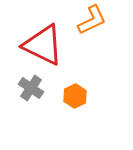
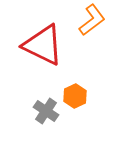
orange L-shape: rotated 12 degrees counterclockwise
gray cross: moved 15 px right, 23 px down
